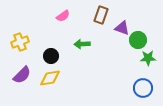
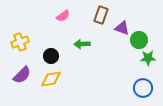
green circle: moved 1 px right
yellow diamond: moved 1 px right, 1 px down
